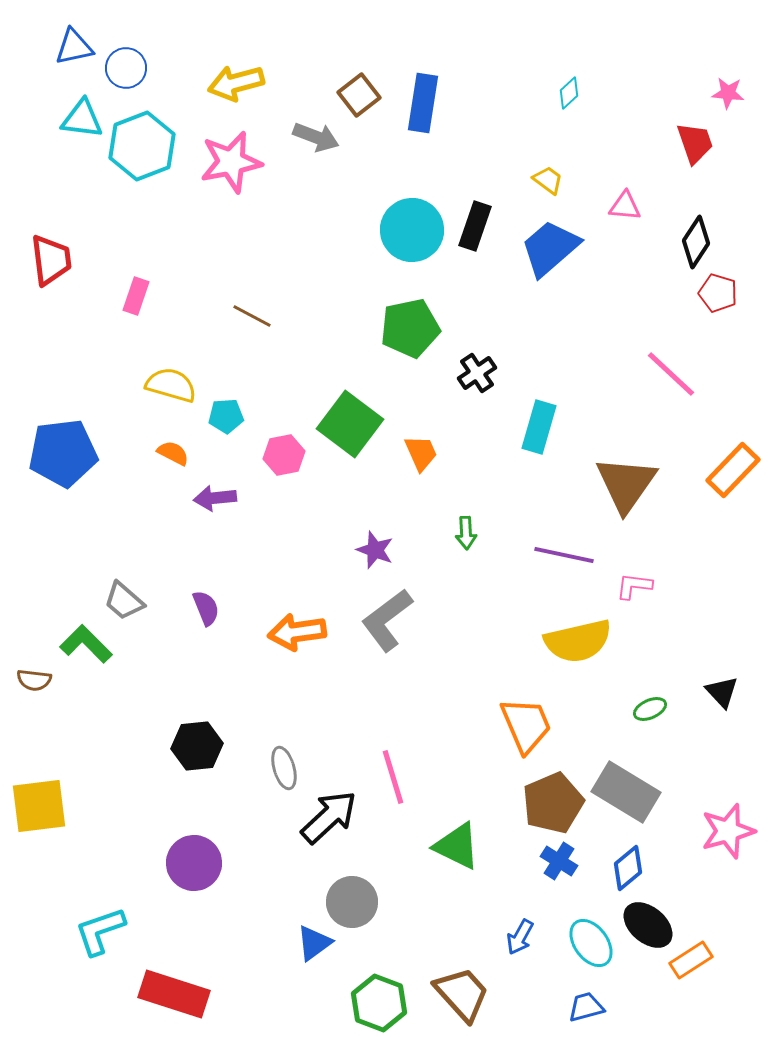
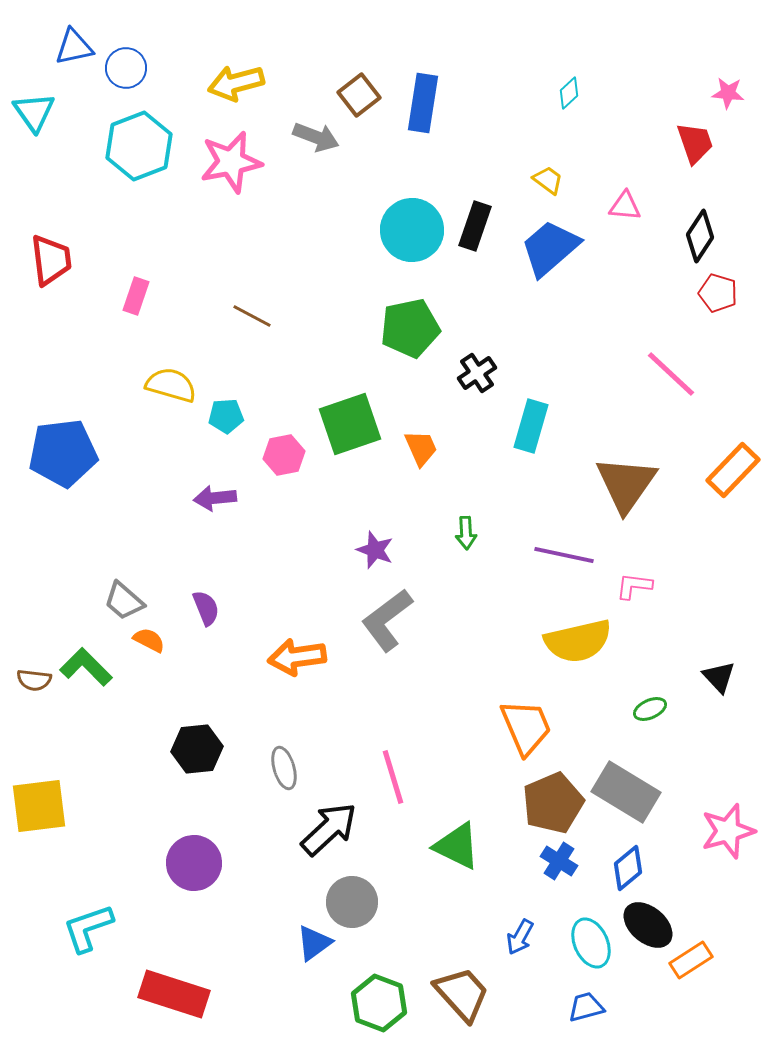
cyan triangle at (82, 119): moved 48 px left, 7 px up; rotated 48 degrees clockwise
cyan hexagon at (142, 146): moved 3 px left
black diamond at (696, 242): moved 4 px right, 6 px up
green square at (350, 424): rotated 34 degrees clockwise
cyan rectangle at (539, 427): moved 8 px left, 1 px up
orange semicircle at (173, 453): moved 24 px left, 187 px down
orange trapezoid at (421, 453): moved 5 px up
orange arrow at (297, 632): moved 25 px down
green L-shape at (86, 644): moved 23 px down
black triangle at (722, 692): moved 3 px left, 15 px up
orange trapezoid at (526, 725): moved 2 px down
black hexagon at (197, 746): moved 3 px down
black arrow at (329, 817): moved 12 px down
cyan L-shape at (100, 931): moved 12 px left, 3 px up
cyan ellipse at (591, 943): rotated 12 degrees clockwise
